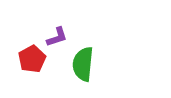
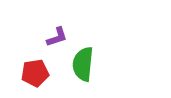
red pentagon: moved 3 px right, 14 px down; rotated 20 degrees clockwise
